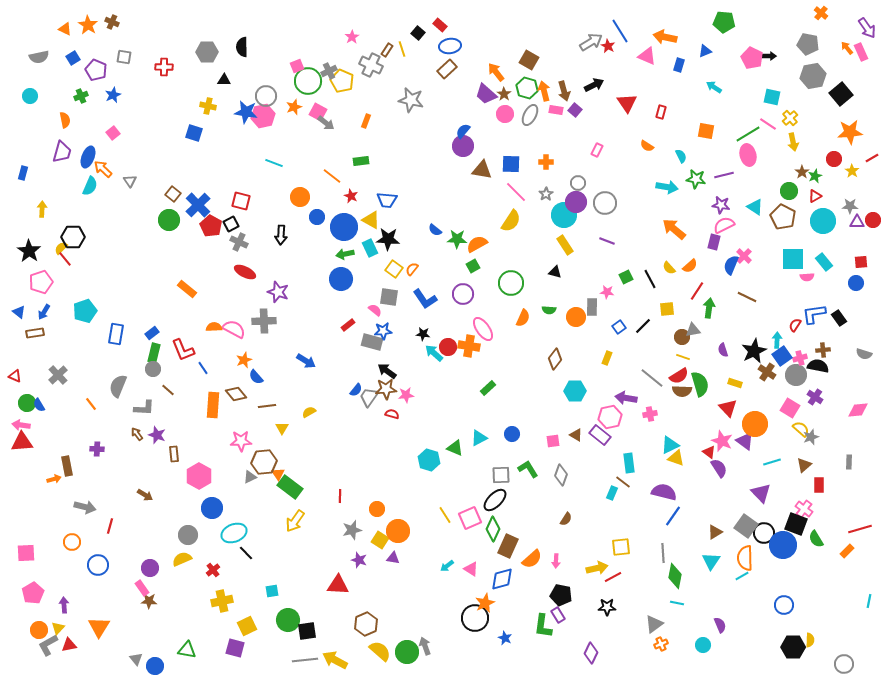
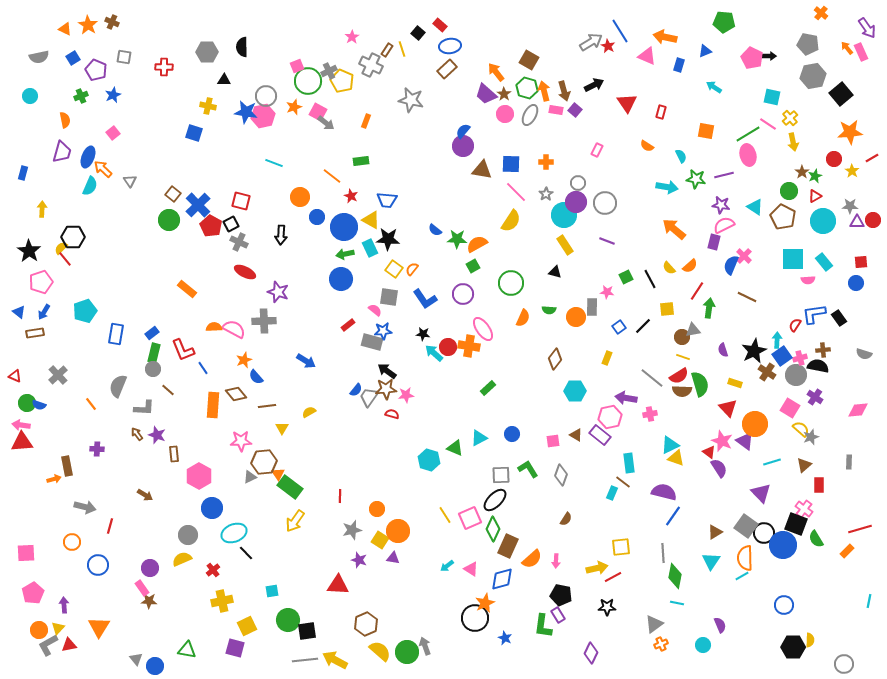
pink semicircle at (807, 277): moved 1 px right, 3 px down
blue semicircle at (39, 405): rotated 40 degrees counterclockwise
